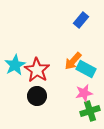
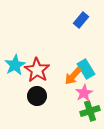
orange arrow: moved 15 px down
cyan rectangle: rotated 30 degrees clockwise
pink star: rotated 18 degrees counterclockwise
